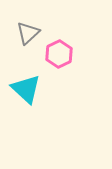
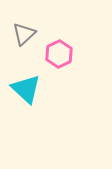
gray triangle: moved 4 px left, 1 px down
